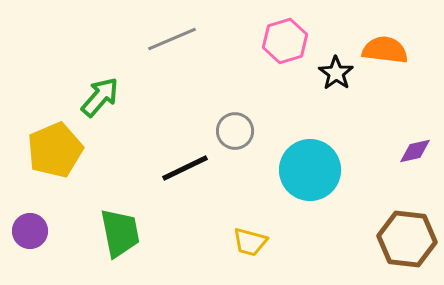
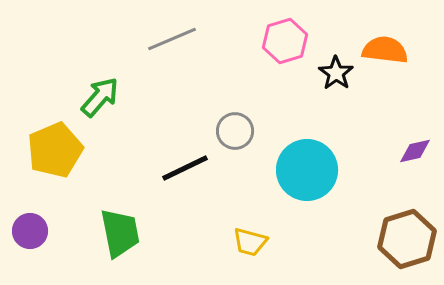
cyan circle: moved 3 px left
brown hexagon: rotated 24 degrees counterclockwise
